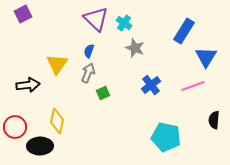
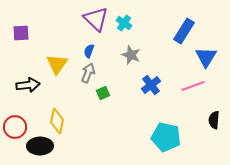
purple square: moved 2 px left, 19 px down; rotated 24 degrees clockwise
gray star: moved 4 px left, 7 px down
